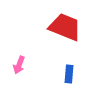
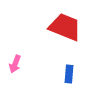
pink arrow: moved 4 px left, 1 px up
